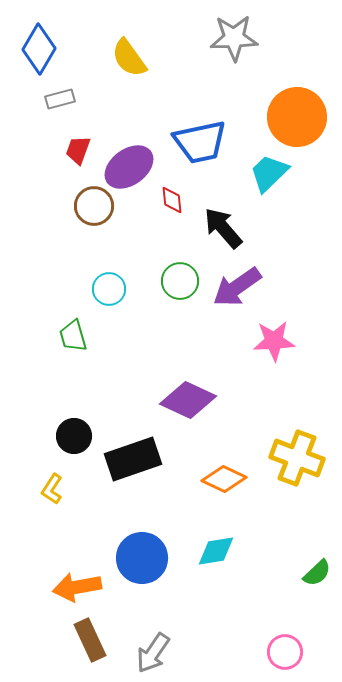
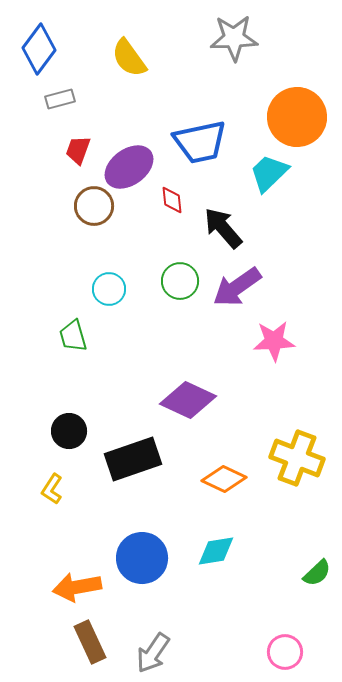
blue diamond: rotated 6 degrees clockwise
black circle: moved 5 px left, 5 px up
brown rectangle: moved 2 px down
